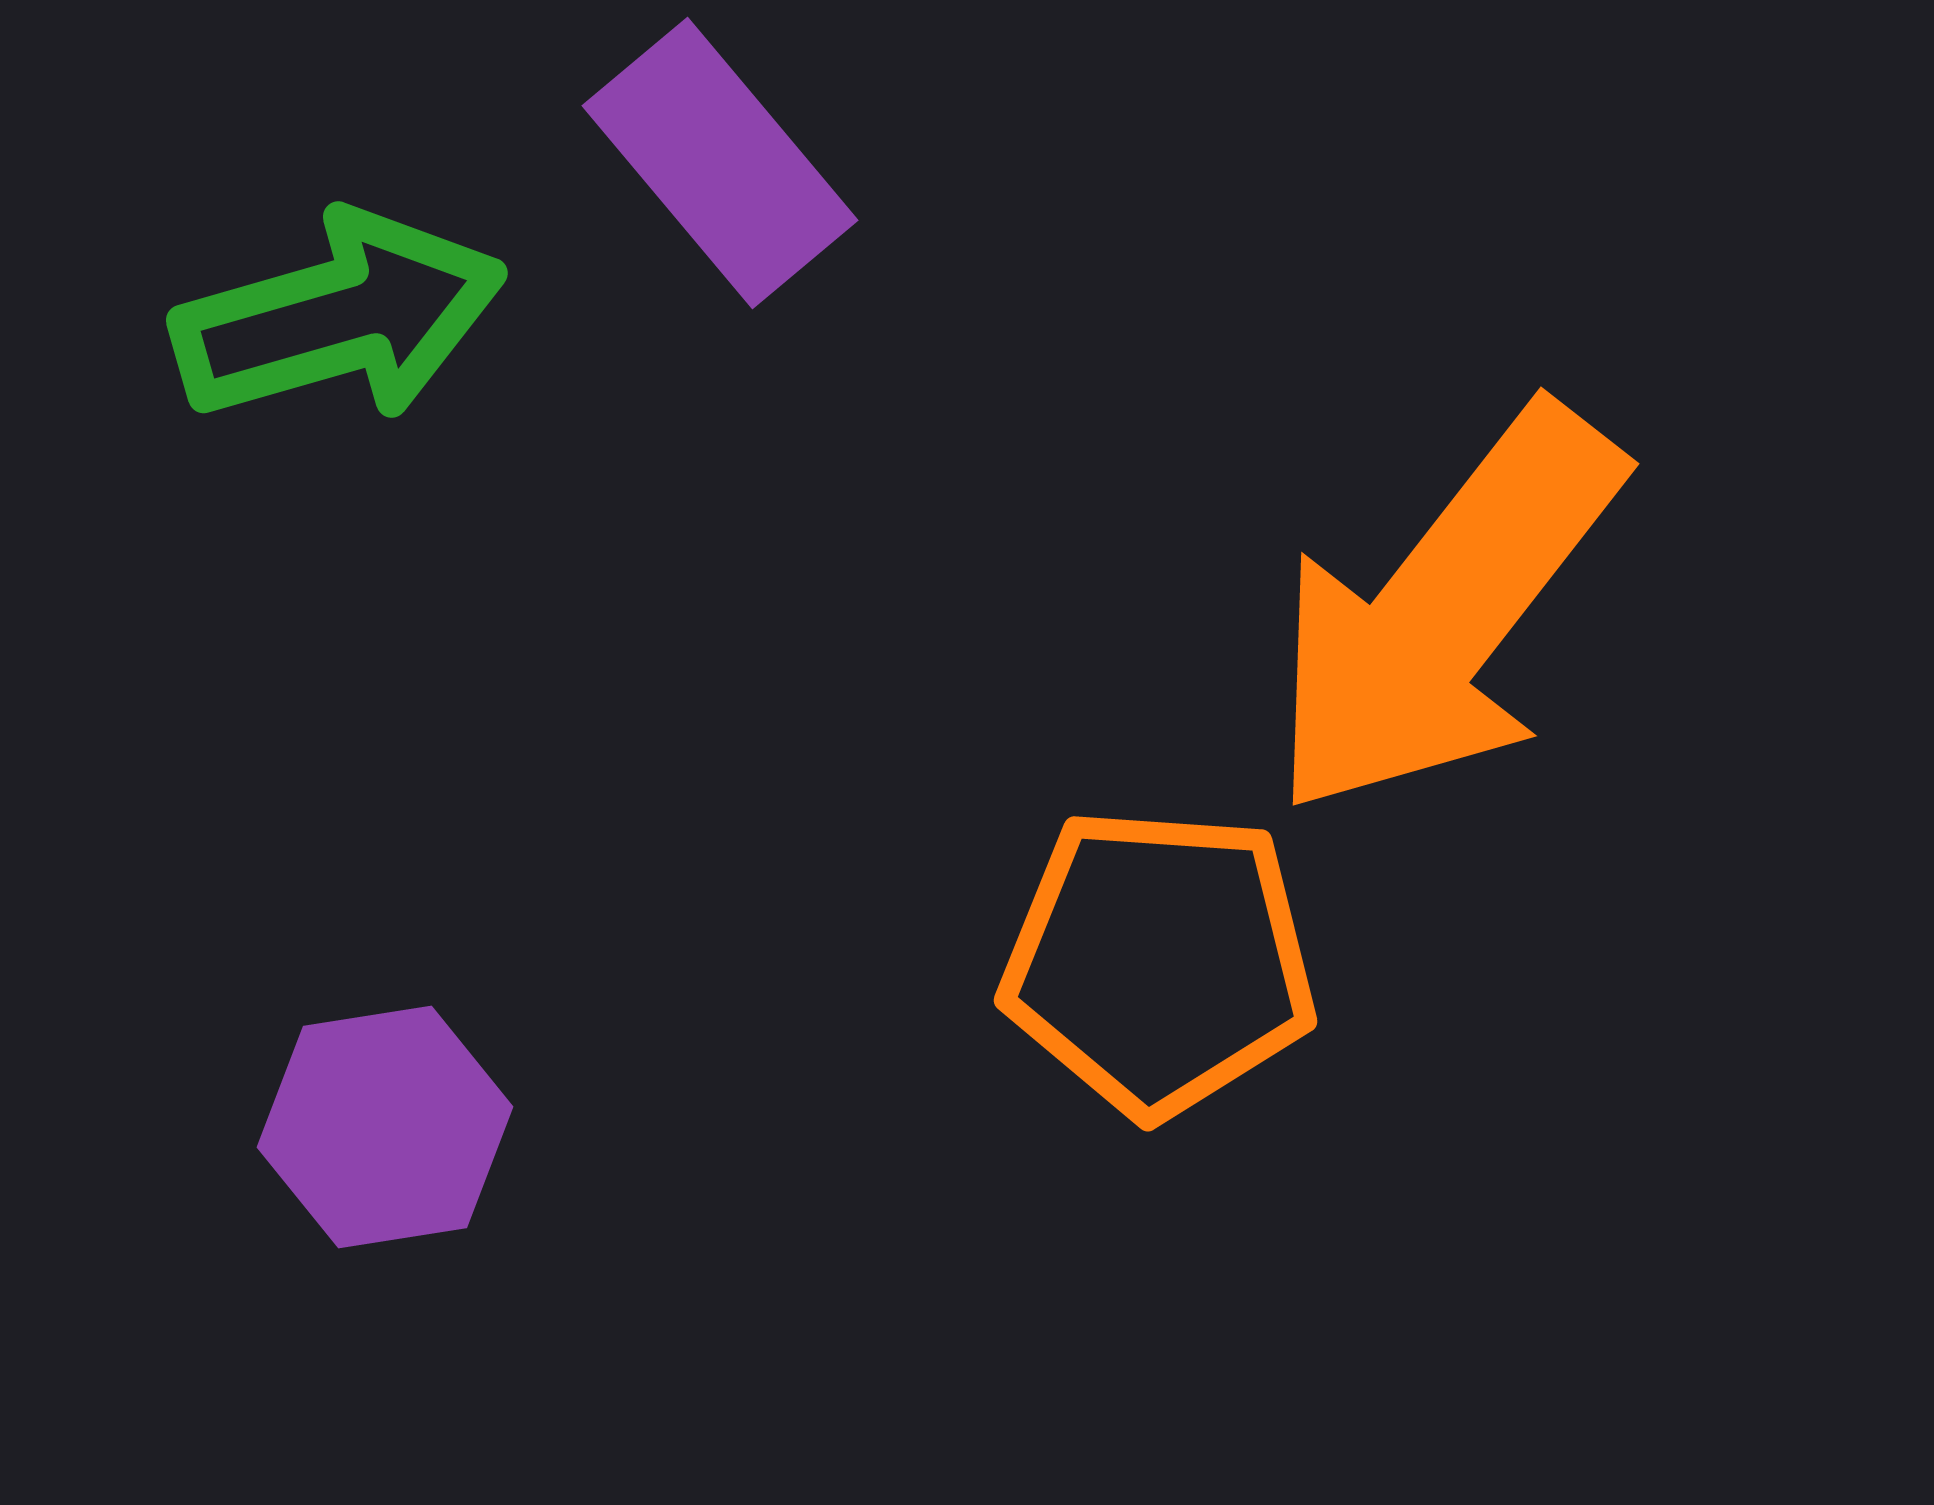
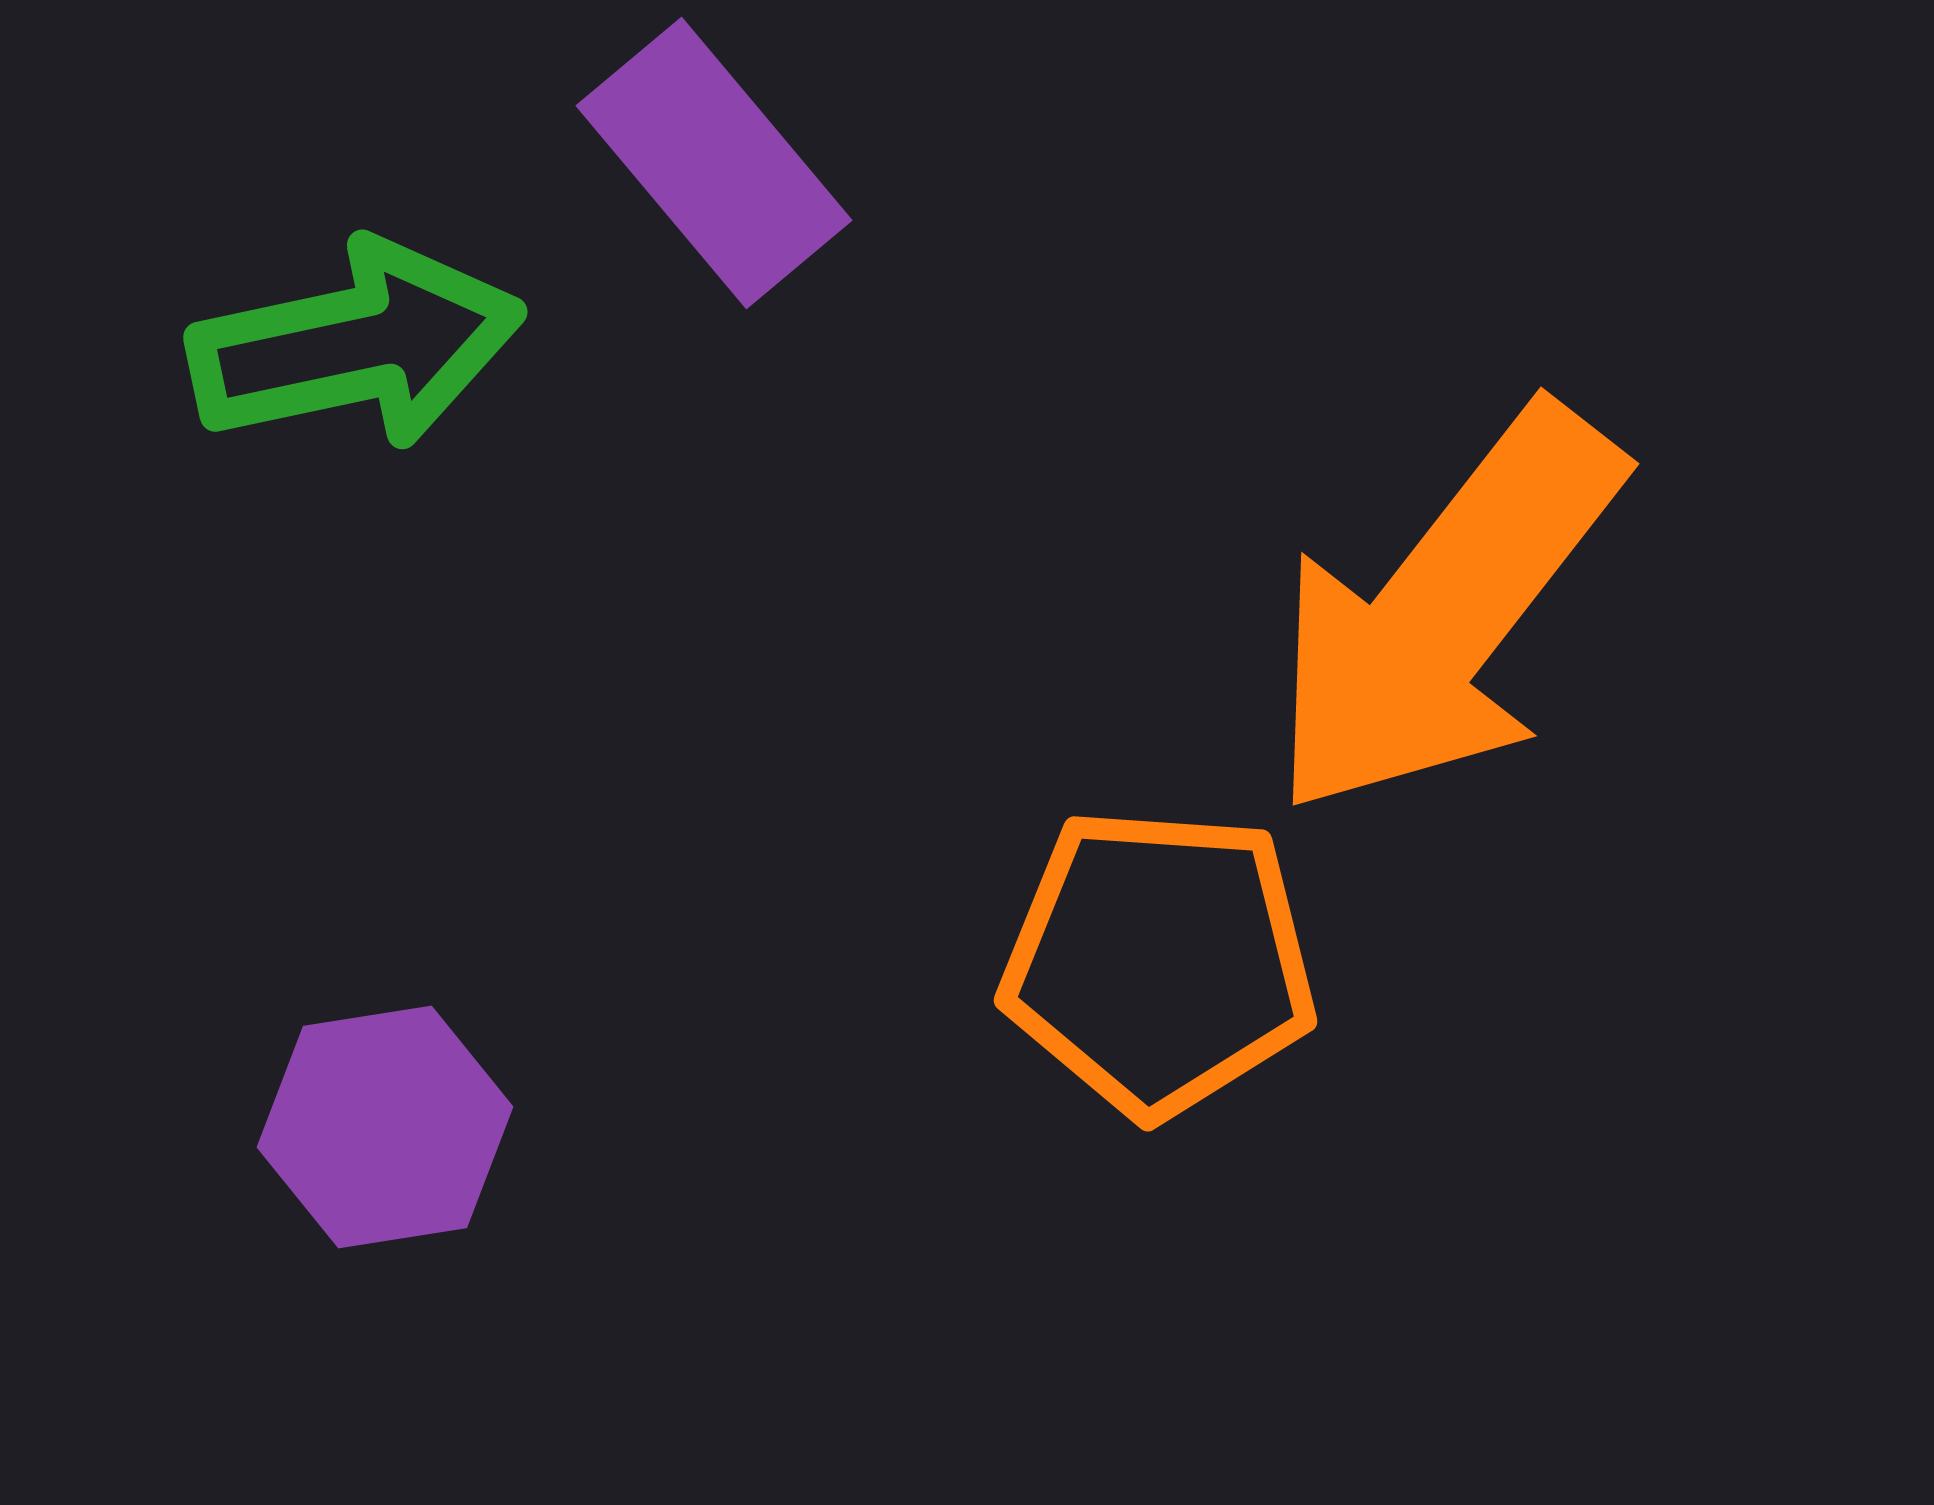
purple rectangle: moved 6 px left
green arrow: moved 17 px right, 28 px down; rotated 4 degrees clockwise
